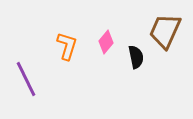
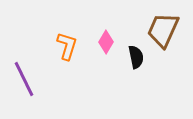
brown trapezoid: moved 2 px left, 1 px up
pink diamond: rotated 10 degrees counterclockwise
purple line: moved 2 px left
